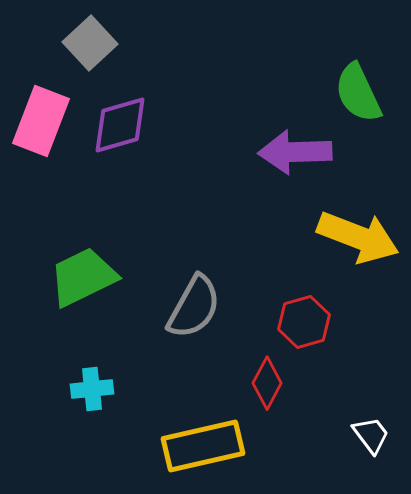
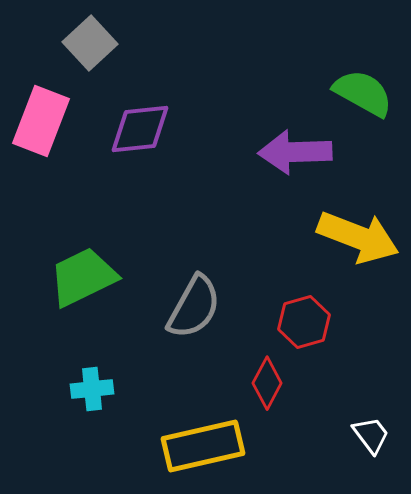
green semicircle: moved 5 px right; rotated 144 degrees clockwise
purple diamond: moved 20 px right, 4 px down; rotated 10 degrees clockwise
